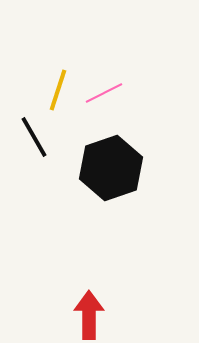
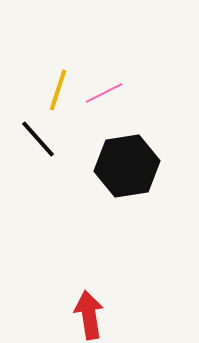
black line: moved 4 px right, 2 px down; rotated 12 degrees counterclockwise
black hexagon: moved 16 px right, 2 px up; rotated 10 degrees clockwise
red arrow: rotated 9 degrees counterclockwise
